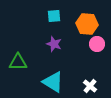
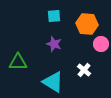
pink circle: moved 4 px right
white cross: moved 6 px left, 16 px up
